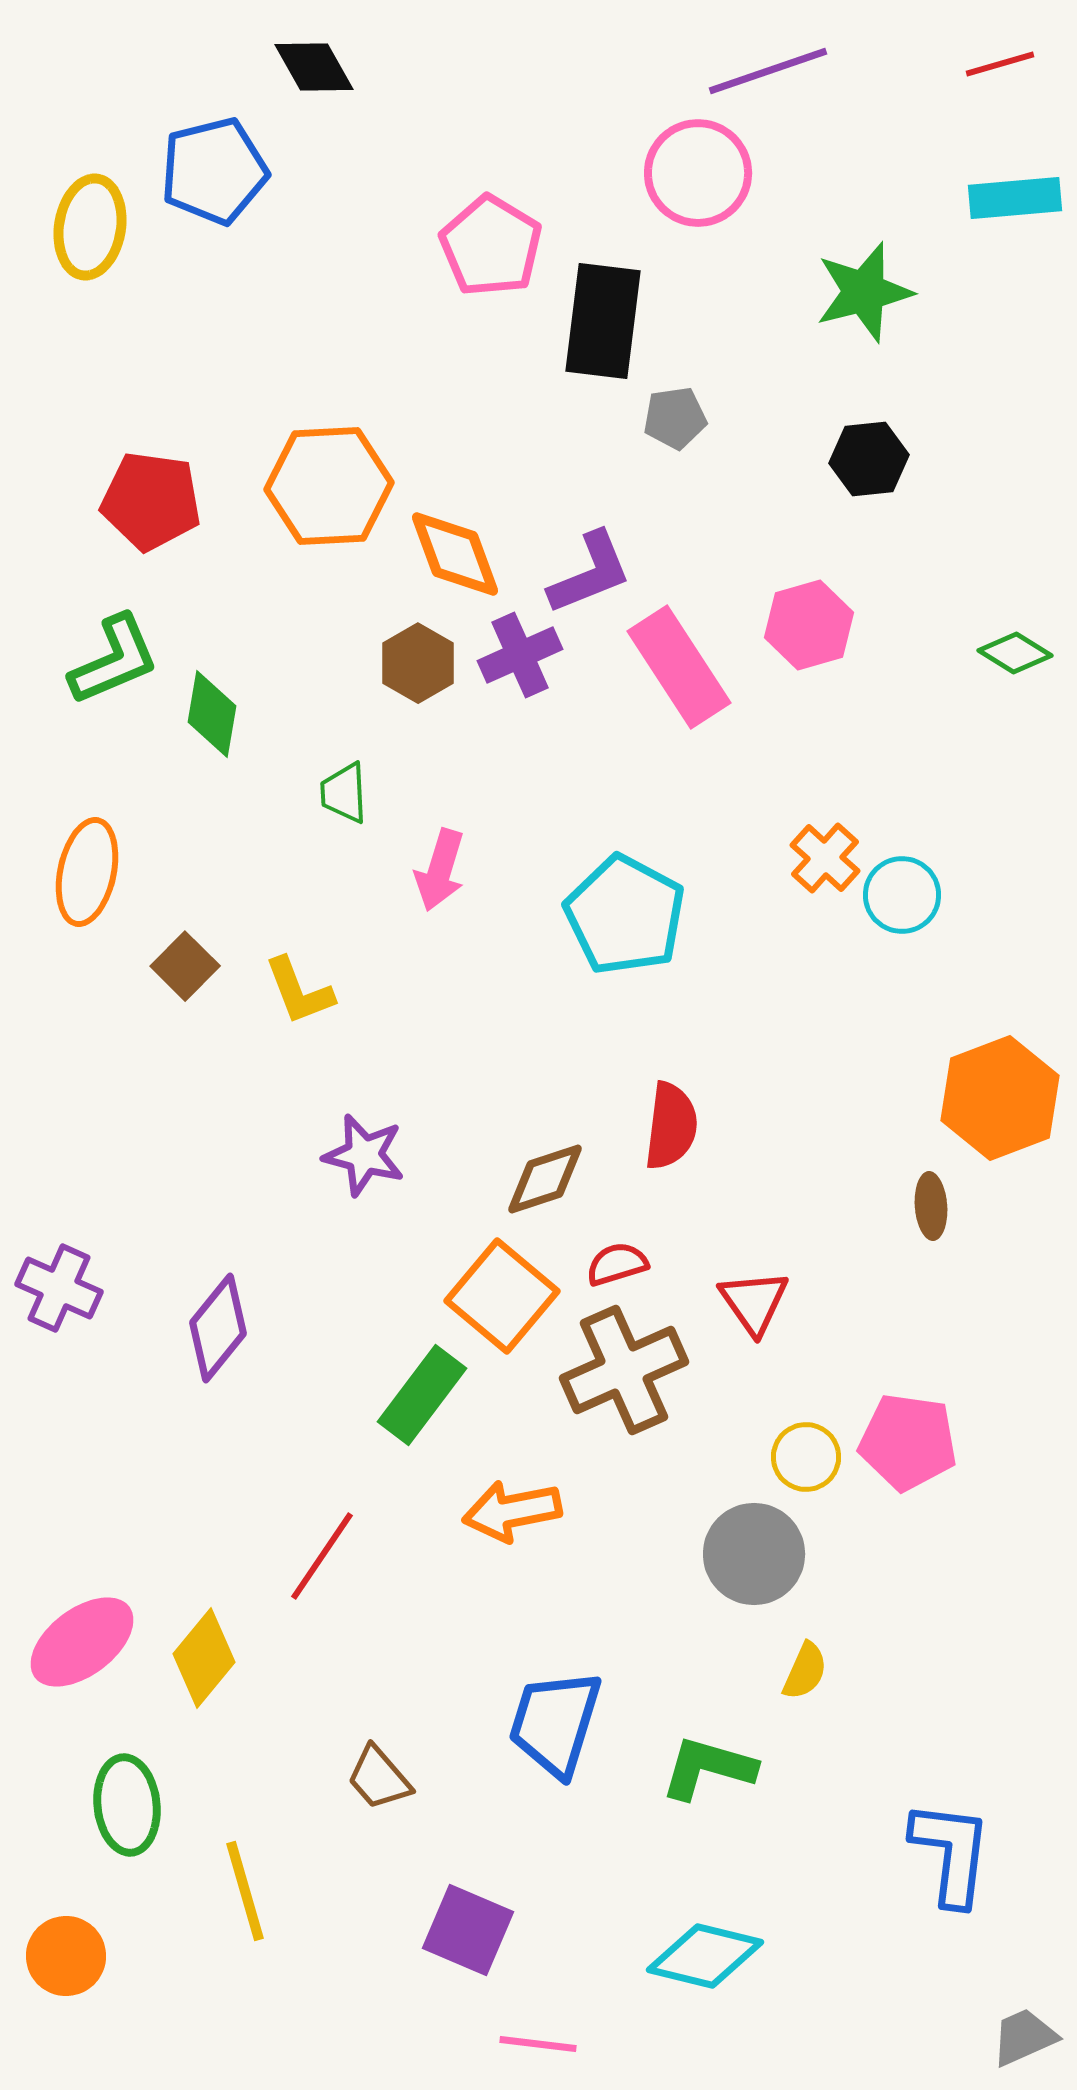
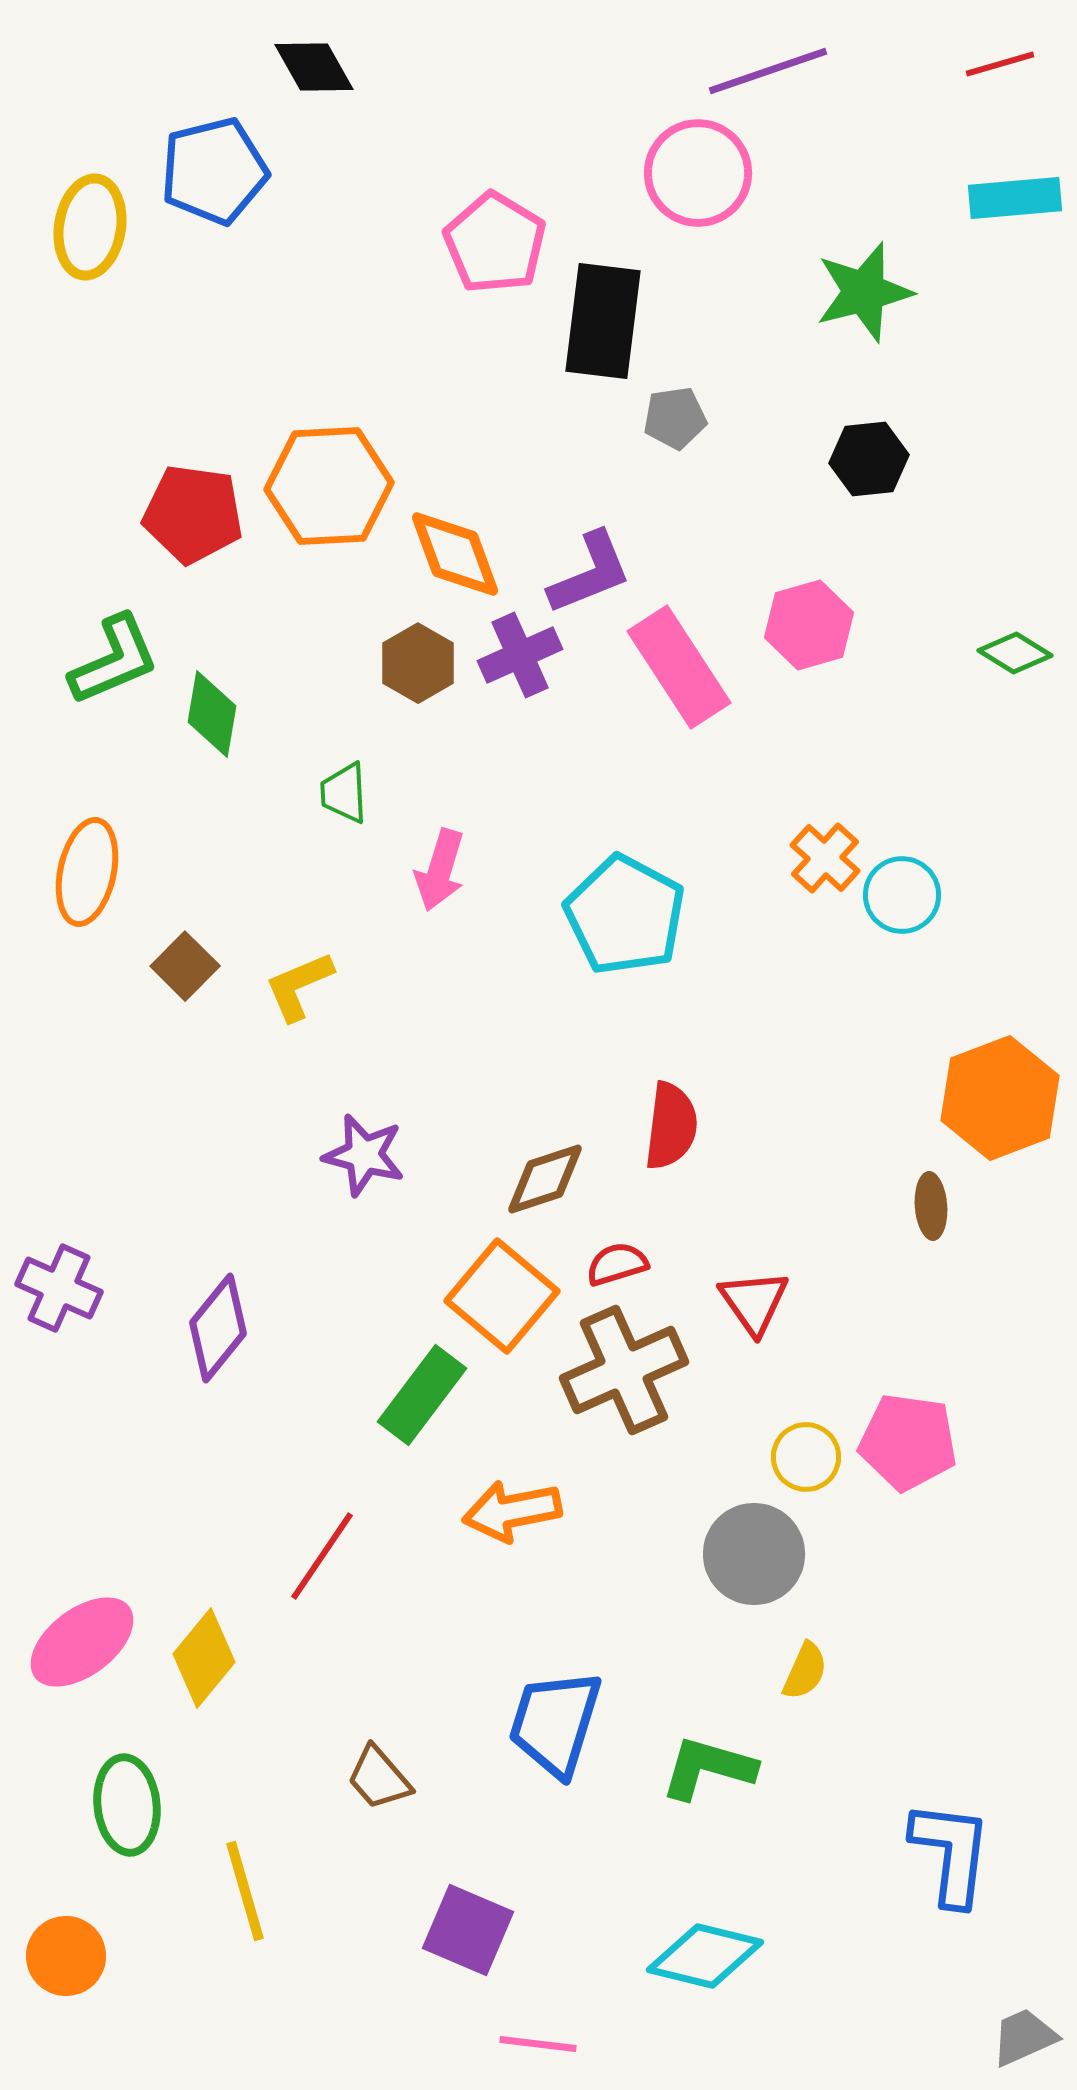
pink pentagon at (491, 246): moved 4 px right, 3 px up
red pentagon at (151, 501): moved 42 px right, 13 px down
yellow L-shape at (299, 991): moved 5 px up; rotated 88 degrees clockwise
